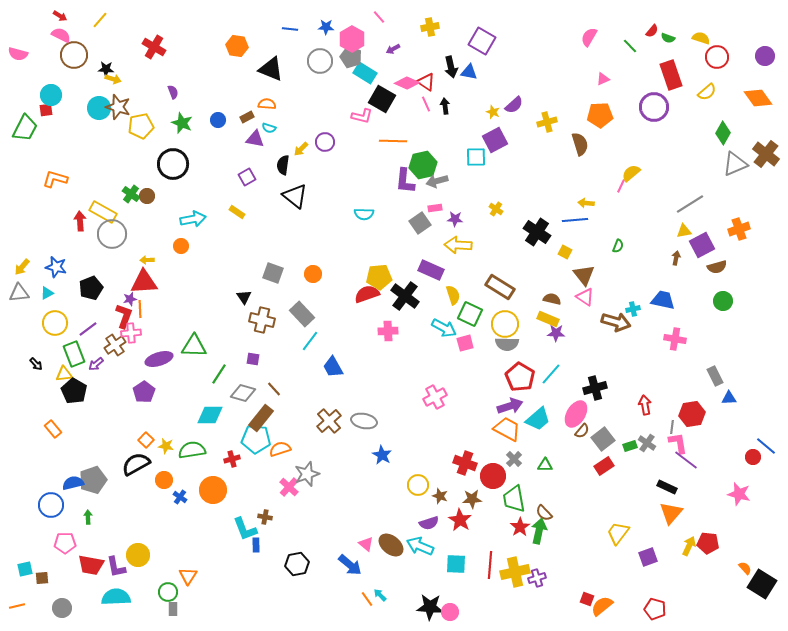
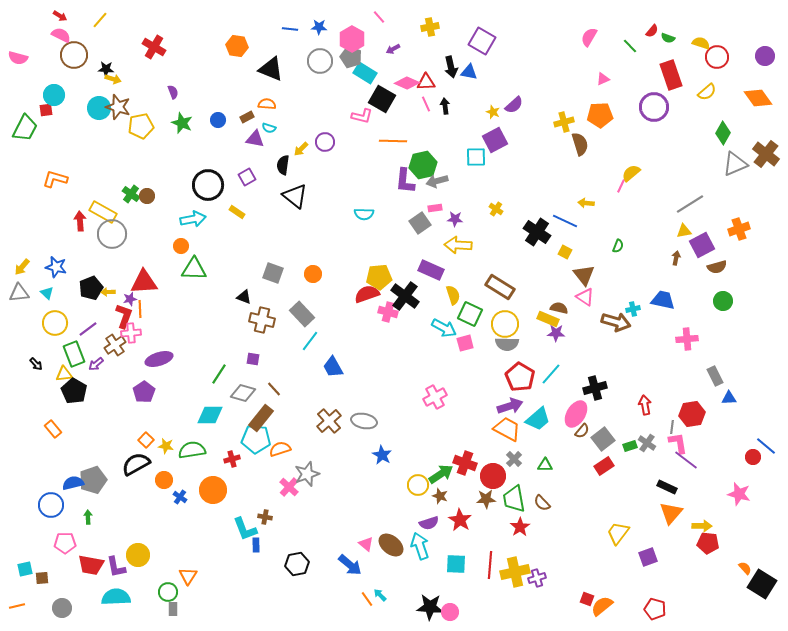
blue star at (326, 27): moved 7 px left
yellow semicircle at (701, 38): moved 5 px down
pink semicircle at (18, 54): moved 4 px down
red triangle at (426, 82): rotated 36 degrees counterclockwise
cyan circle at (51, 95): moved 3 px right
yellow cross at (547, 122): moved 17 px right
black circle at (173, 164): moved 35 px right, 21 px down
blue line at (575, 220): moved 10 px left, 1 px down; rotated 30 degrees clockwise
yellow arrow at (147, 260): moved 39 px left, 32 px down
cyan triangle at (47, 293): rotated 48 degrees counterclockwise
black triangle at (244, 297): rotated 35 degrees counterclockwise
brown semicircle at (552, 299): moved 7 px right, 9 px down
pink cross at (388, 331): moved 19 px up; rotated 18 degrees clockwise
pink cross at (675, 339): moved 12 px right; rotated 15 degrees counterclockwise
green triangle at (194, 346): moved 77 px up
brown star at (472, 499): moved 14 px right
brown semicircle at (544, 513): moved 2 px left, 10 px up
green arrow at (539, 531): moved 98 px left, 57 px up; rotated 45 degrees clockwise
cyan arrow at (420, 546): rotated 48 degrees clockwise
yellow arrow at (689, 546): moved 13 px right, 20 px up; rotated 66 degrees clockwise
